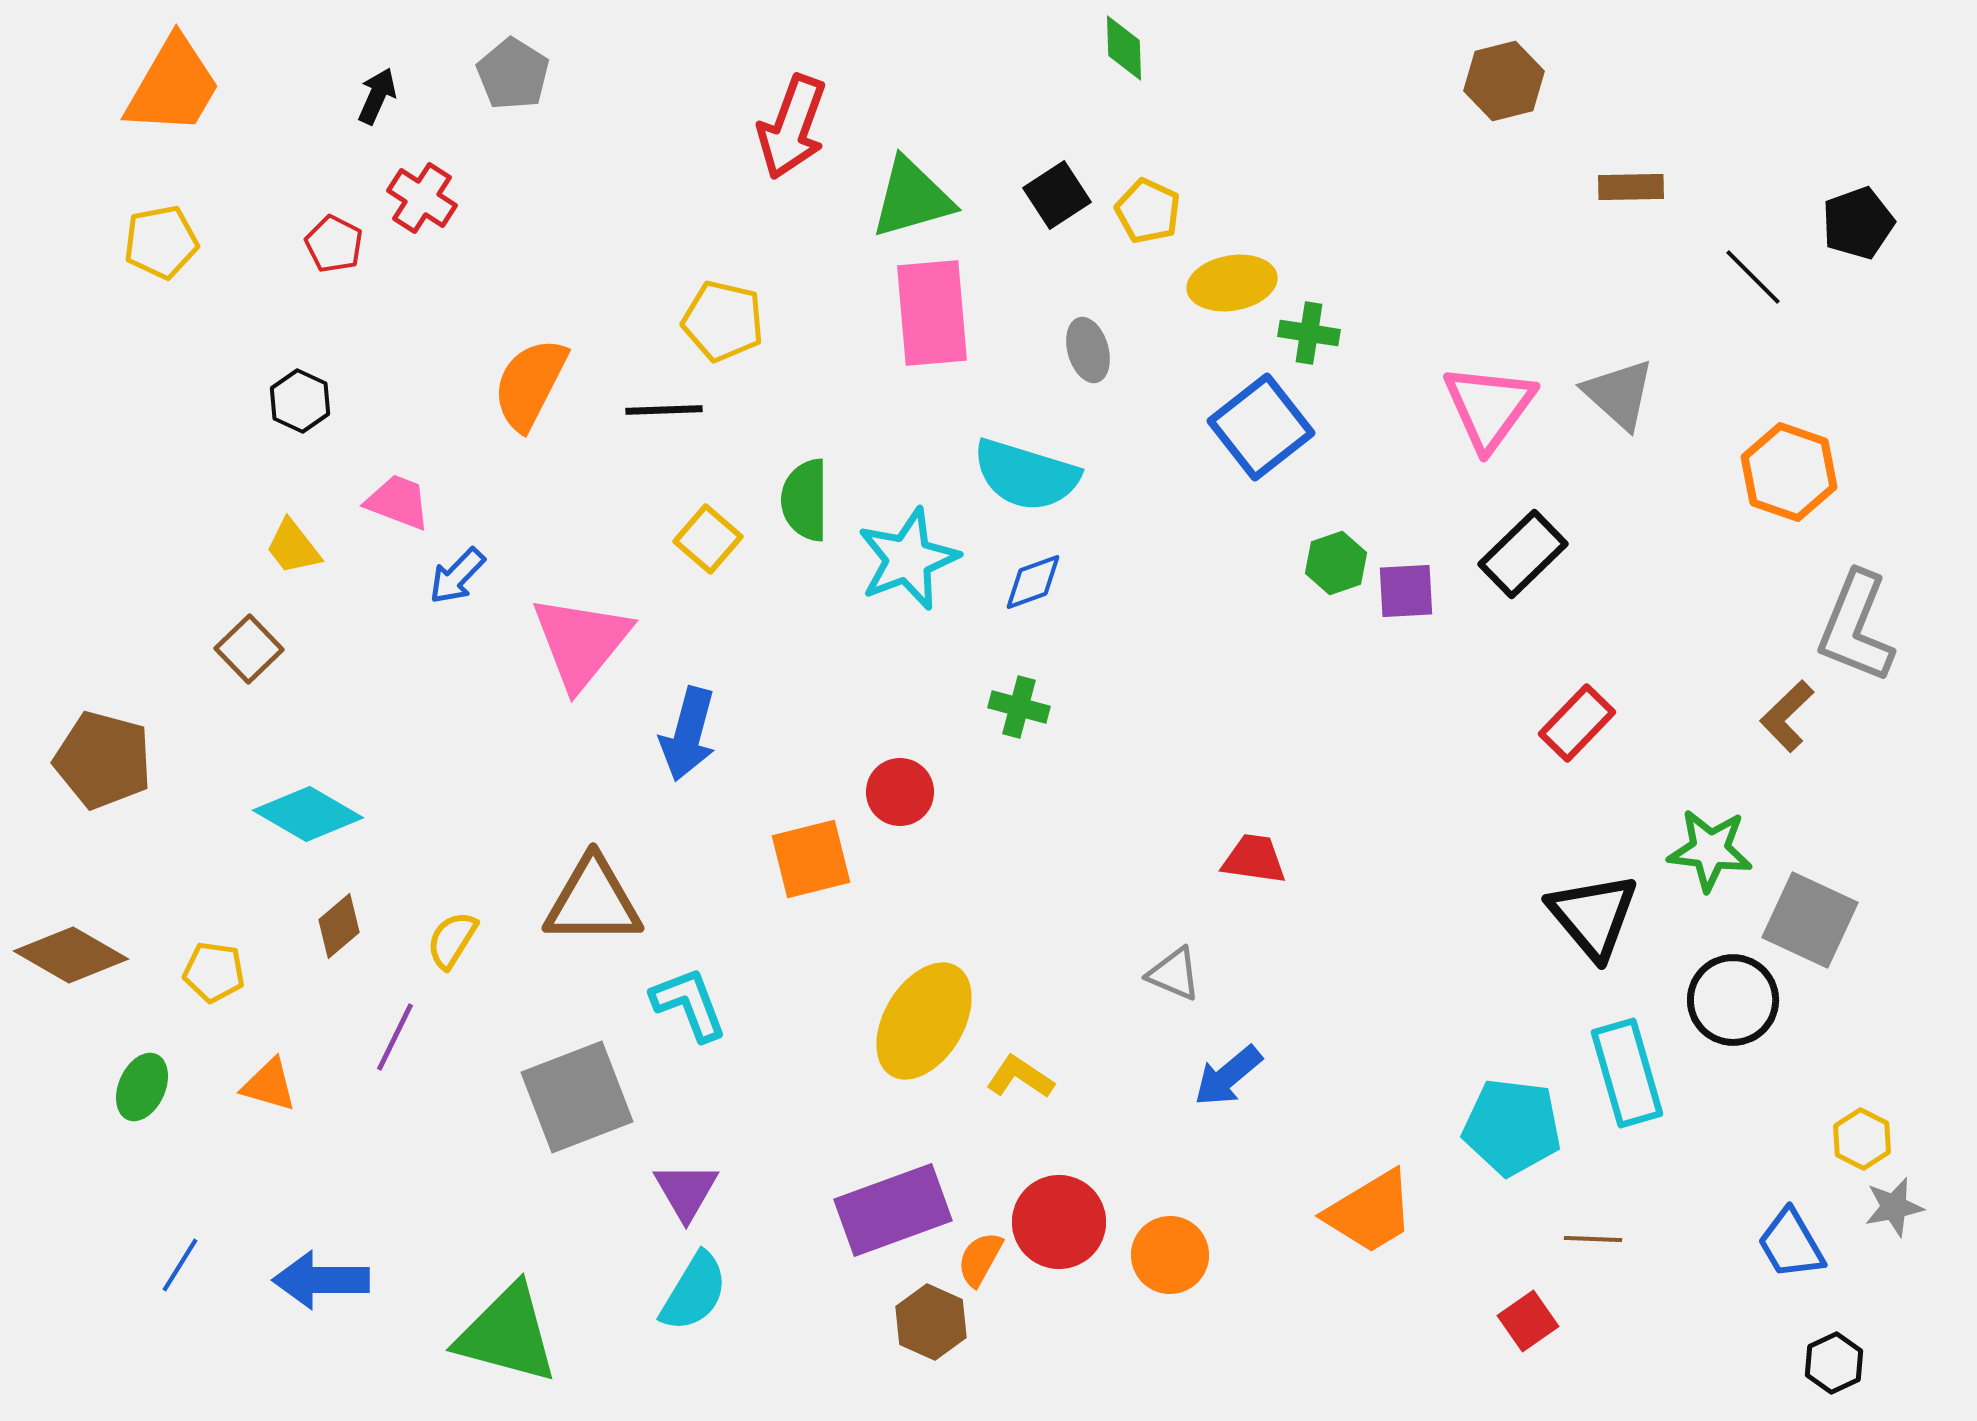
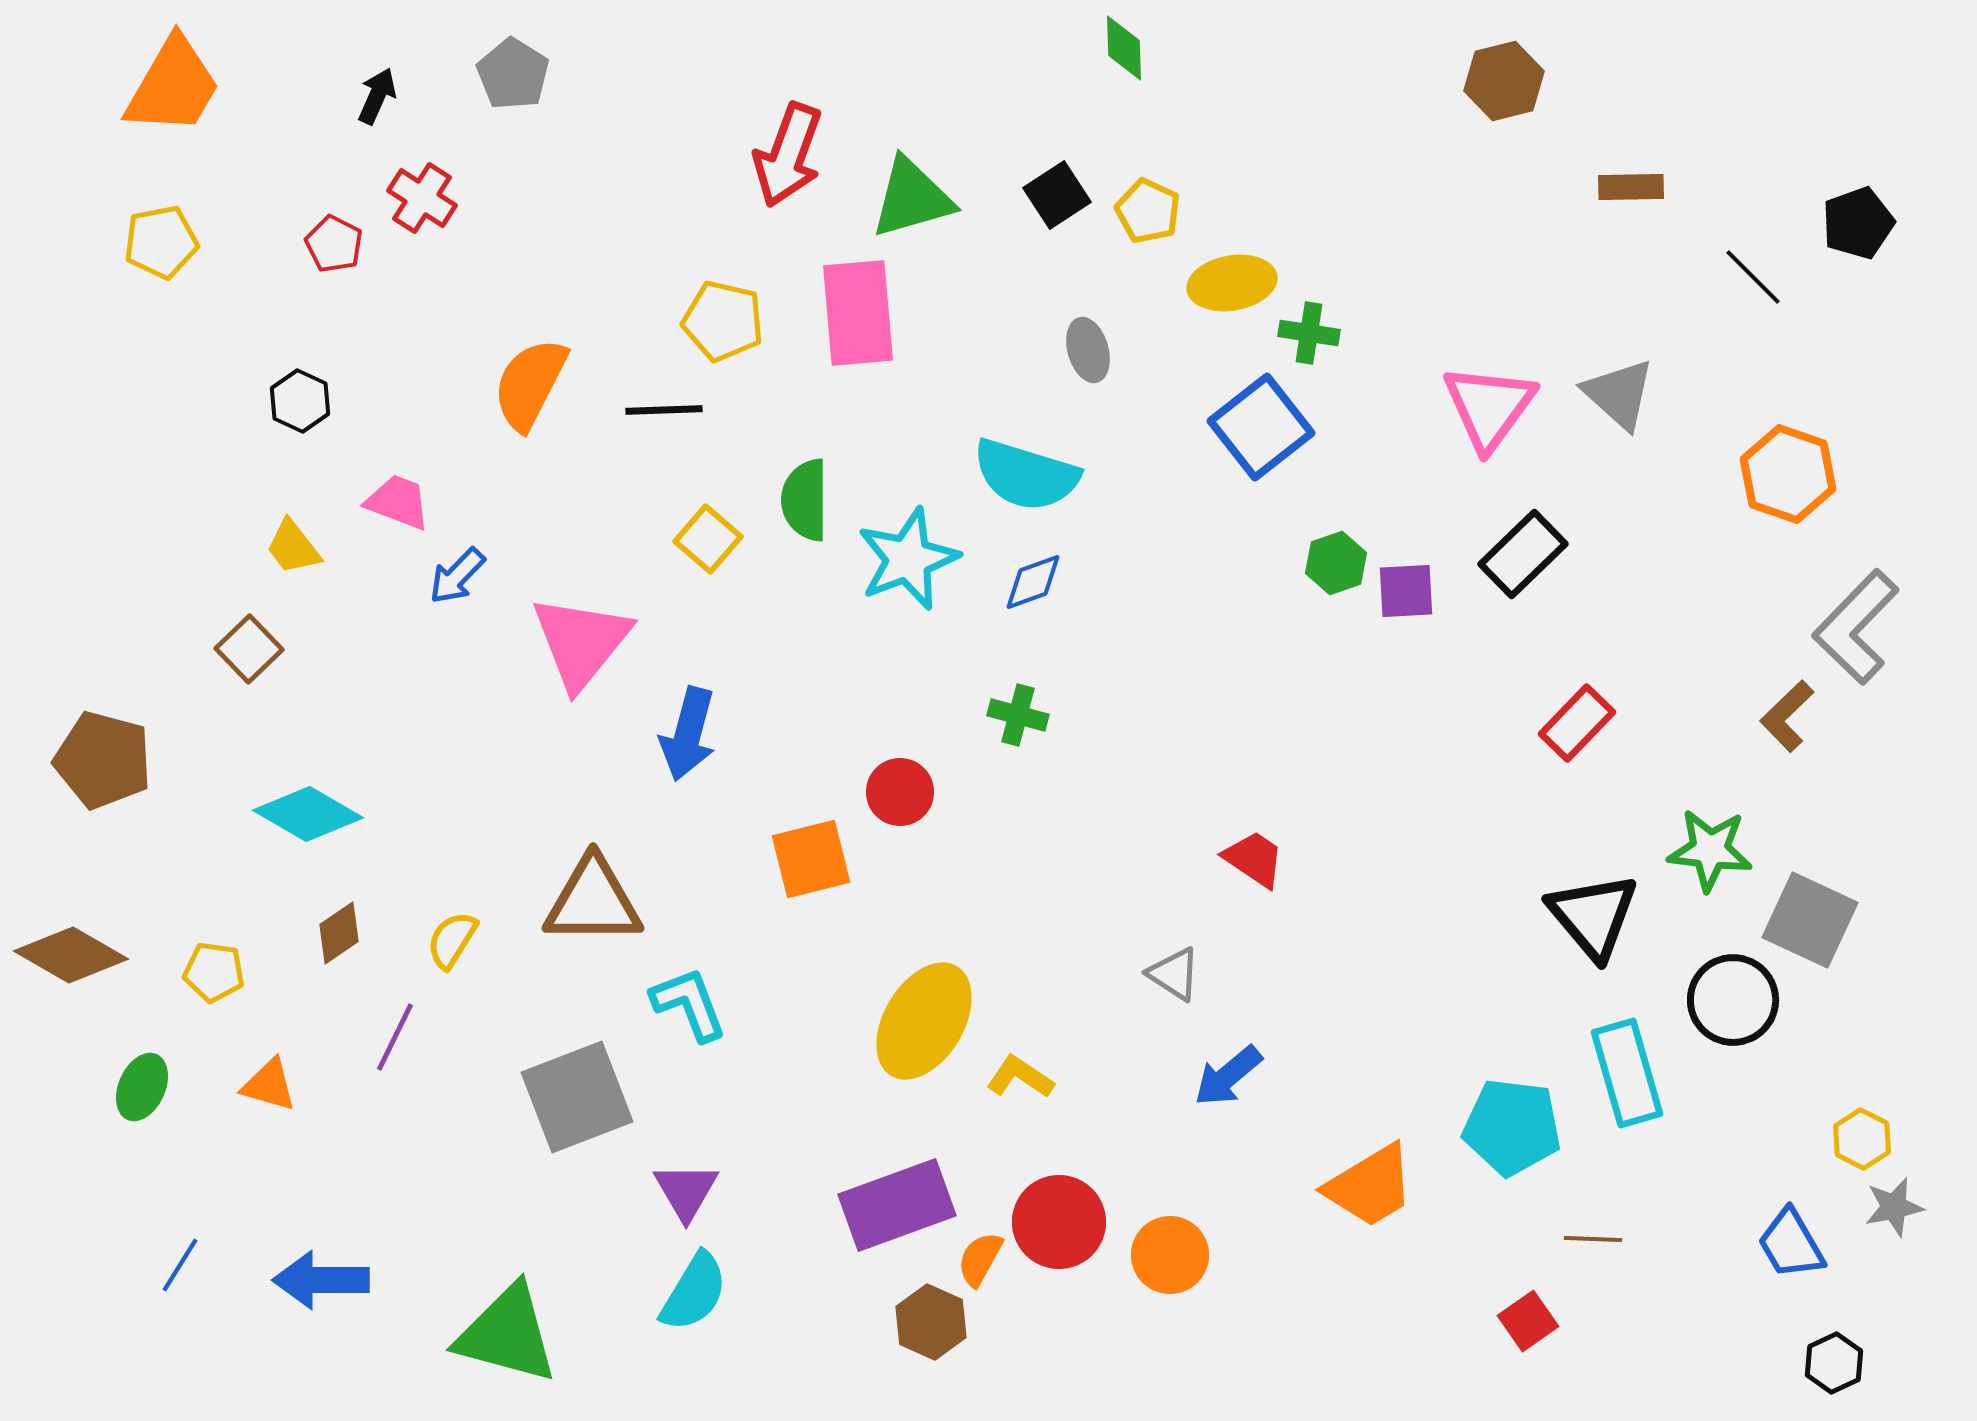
red arrow at (792, 127): moved 4 px left, 28 px down
pink rectangle at (932, 313): moved 74 px left
orange hexagon at (1789, 472): moved 1 px left, 2 px down
gray L-shape at (1856, 627): rotated 22 degrees clockwise
green cross at (1019, 707): moved 1 px left, 8 px down
red trapezoid at (1254, 859): rotated 26 degrees clockwise
brown diamond at (339, 926): moved 7 px down; rotated 6 degrees clockwise
gray triangle at (1174, 974): rotated 10 degrees clockwise
purple rectangle at (893, 1210): moved 4 px right, 5 px up
orange trapezoid at (1370, 1212): moved 26 px up
